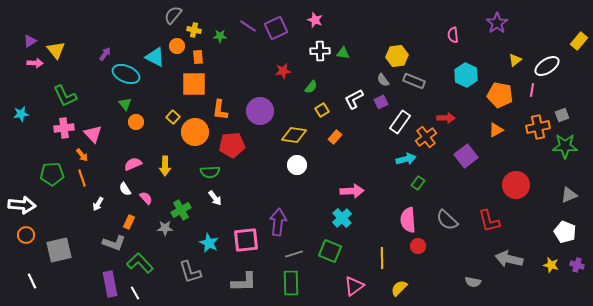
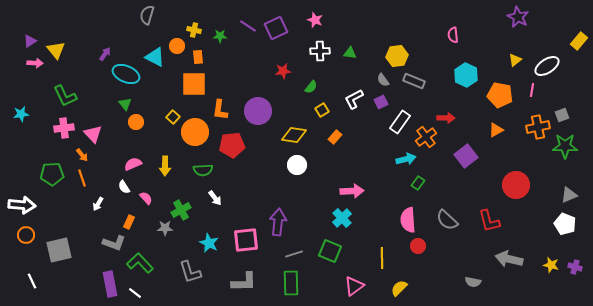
gray semicircle at (173, 15): moved 26 px left; rotated 24 degrees counterclockwise
purple star at (497, 23): moved 21 px right, 6 px up; rotated 10 degrees counterclockwise
green triangle at (343, 53): moved 7 px right
purple circle at (260, 111): moved 2 px left
green semicircle at (210, 172): moved 7 px left, 2 px up
white semicircle at (125, 189): moved 1 px left, 2 px up
white pentagon at (565, 232): moved 8 px up
purple cross at (577, 265): moved 2 px left, 2 px down
white line at (135, 293): rotated 24 degrees counterclockwise
